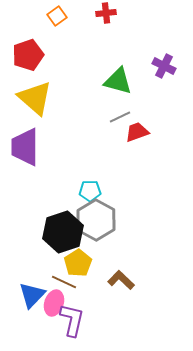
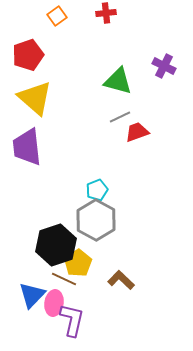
purple trapezoid: moved 2 px right; rotated 6 degrees counterclockwise
cyan pentagon: moved 7 px right, 1 px up; rotated 20 degrees counterclockwise
black hexagon: moved 7 px left, 13 px down
brown line: moved 3 px up
pink ellipse: rotated 10 degrees counterclockwise
